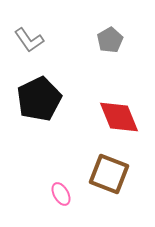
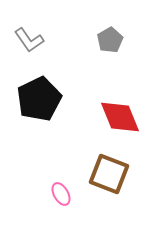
red diamond: moved 1 px right
